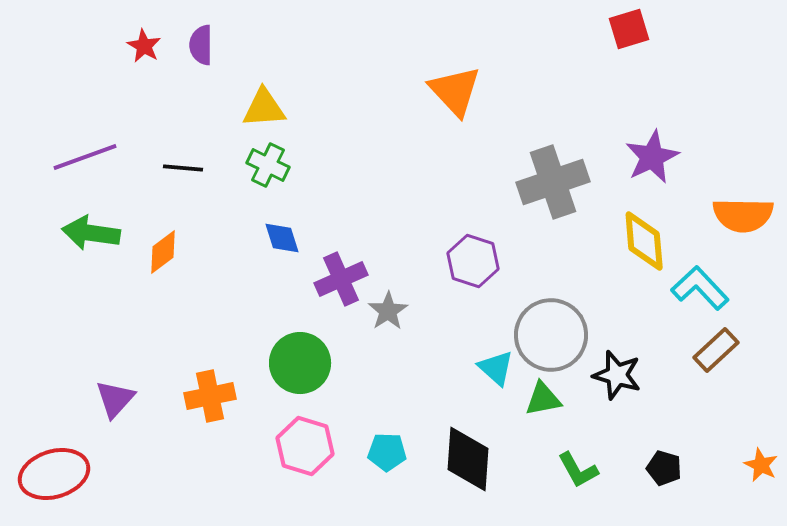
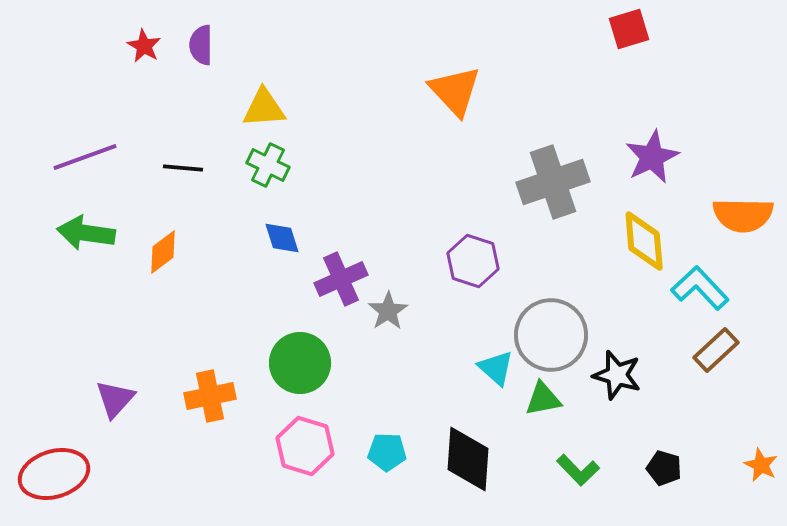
green arrow: moved 5 px left
green L-shape: rotated 15 degrees counterclockwise
